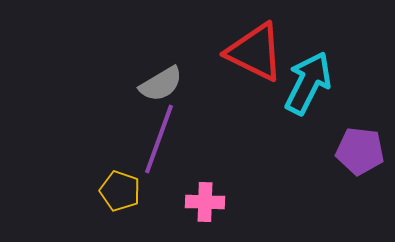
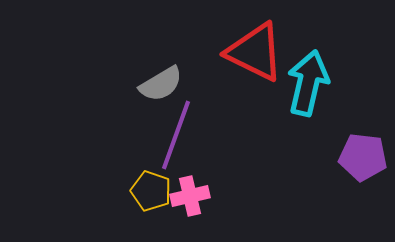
cyan arrow: rotated 14 degrees counterclockwise
purple line: moved 17 px right, 4 px up
purple pentagon: moved 3 px right, 6 px down
yellow pentagon: moved 31 px right
pink cross: moved 15 px left, 6 px up; rotated 15 degrees counterclockwise
